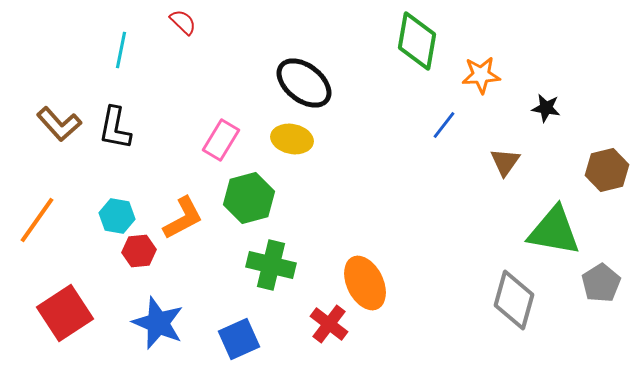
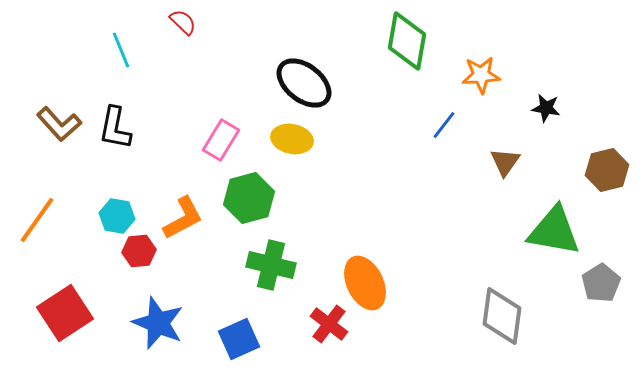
green diamond: moved 10 px left
cyan line: rotated 33 degrees counterclockwise
gray diamond: moved 12 px left, 16 px down; rotated 8 degrees counterclockwise
